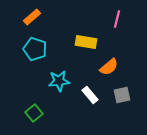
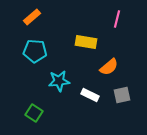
cyan pentagon: moved 2 px down; rotated 15 degrees counterclockwise
white rectangle: rotated 24 degrees counterclockwise
green square: rotated 18 degrees counterclockwise
